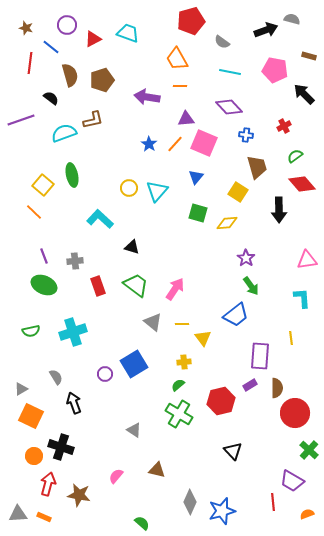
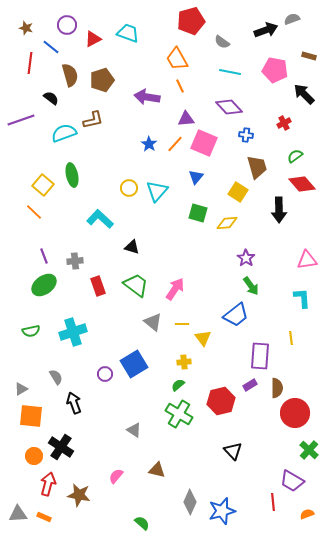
gray semicircle at (292, 19): rotated 35 degrees counterclockwise
orange line at (180, 86): rotated 64 degrees clockwise
red cross at (284, 126): moved 3 px up
green ellipse at (44, 285): rotated 60 degrees counterclockwise
orange square at (31, 416): rotated 20 degrees counterclockwise
black cross at (61, 447): rotated 15 degrees clockwise
